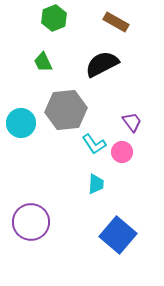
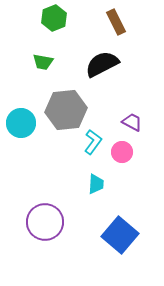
brown rectangle: rotated 35 degrees clockwise
green trapezoid: rotated 55 degrees counterclockwise
purple trapezoid: rotated 25 degrees counterclockwise
cyan L-shape: moved 1 px left, 2 px up; rotated 110 degrees counterclockwise
purple circle: moved 14 px right
blue square: moved 2 px right
